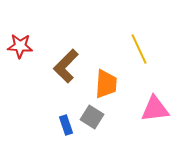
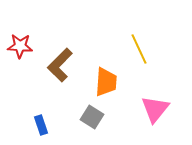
brown L-shape: moved 6 px left, 1 px up
orange trapezoid: moved 2 px up
pink triangle: rotated 44 degrees counterclockwise
blue rectangle: moved 25 px left
